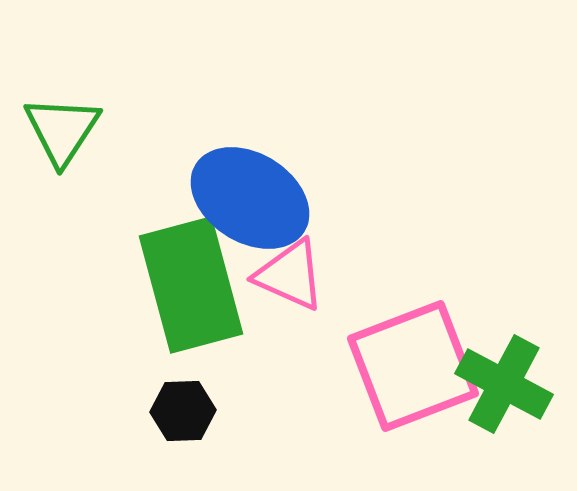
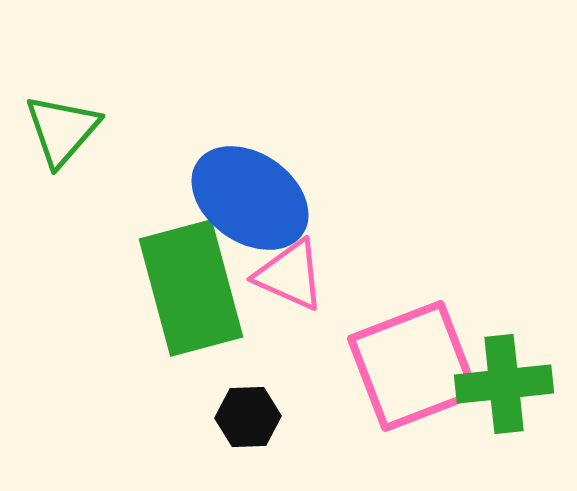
green triangle: rotated 8 degrees clockwise
blue ellipse: rotated 3 degrees clockwise
green rectangle: moved 3 px down
green cross: rotated 34 degrees counterclockwise
black hexagon: moved 65 px right, 6 px down
